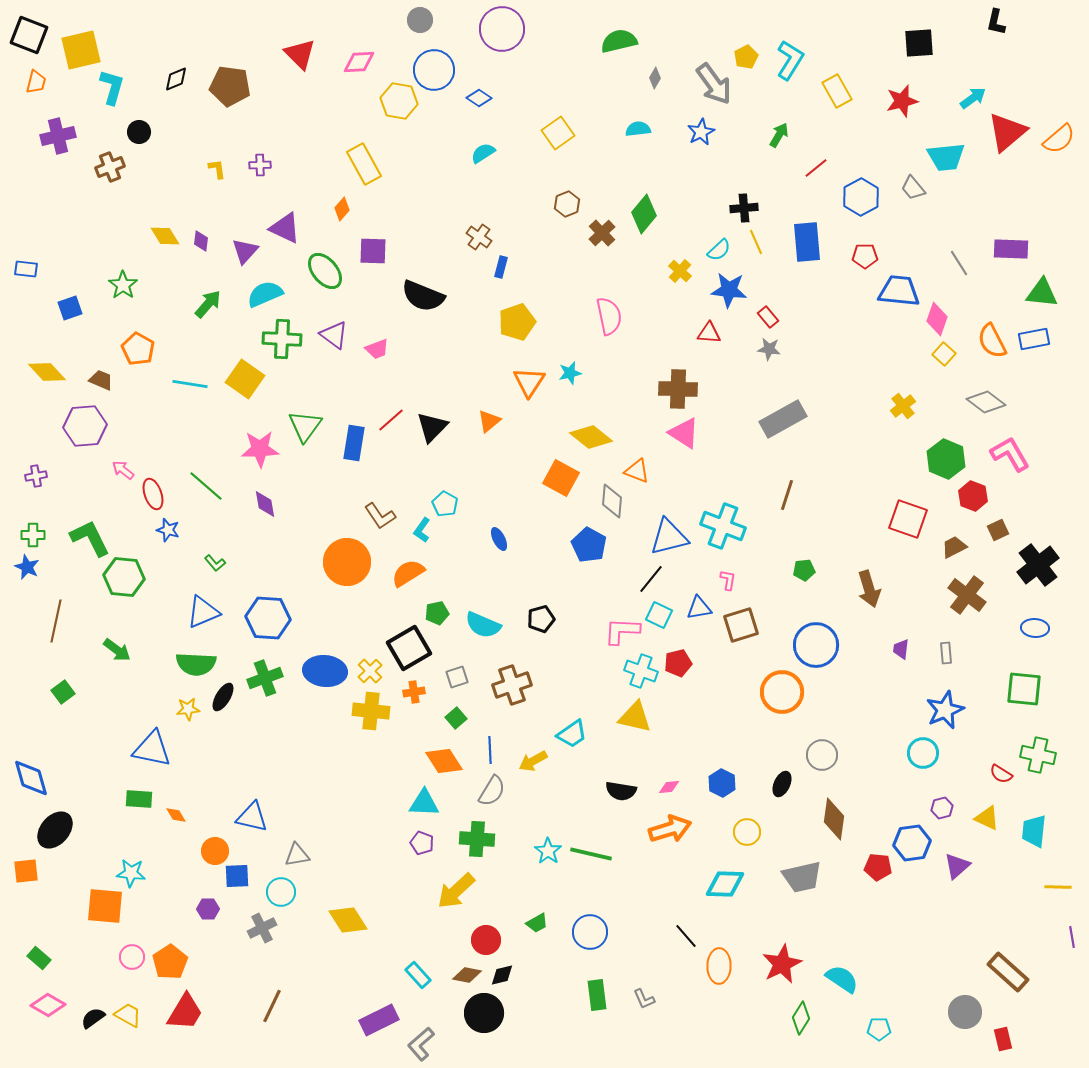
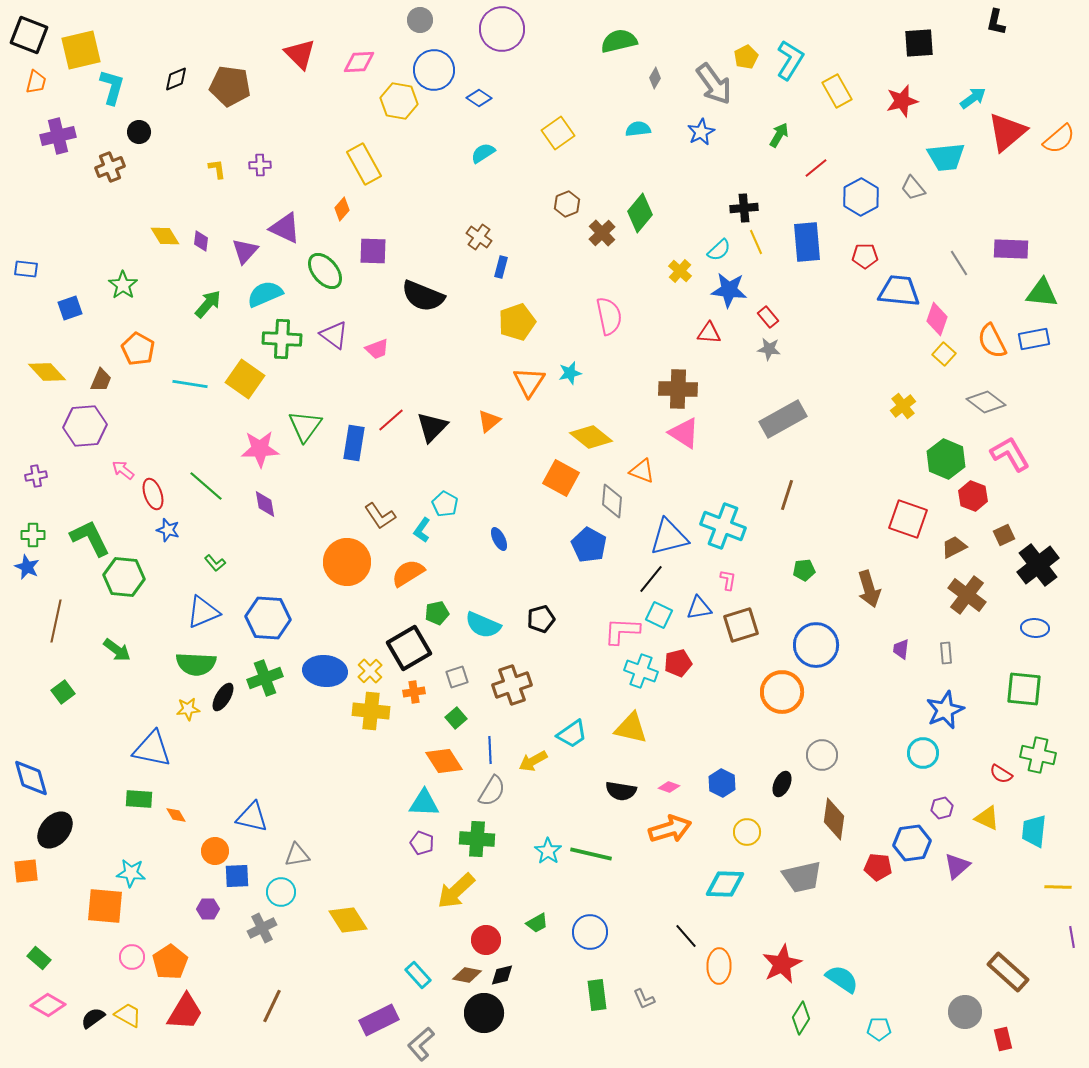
green diamond at (644, 214): moved 4 px left, 1 px up
brown trapezoid at (101, 380): rotated 90 degrees clockwise
orange triangle at (637, 471): moved 5 px right
brown square at (998, 530): moved 6 px right, 5 px down
yellow triangle at (635, 717): moved 4 px left, 11 px down
pink diamond at (669, 787): rotated 25 degrees clockwise
